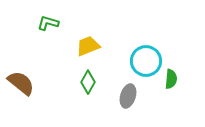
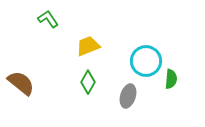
green L-shape: moved 4 px up; rotated 40 degrees clockwise
